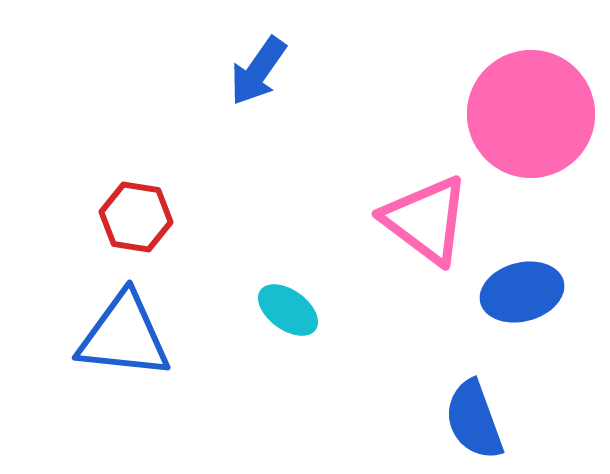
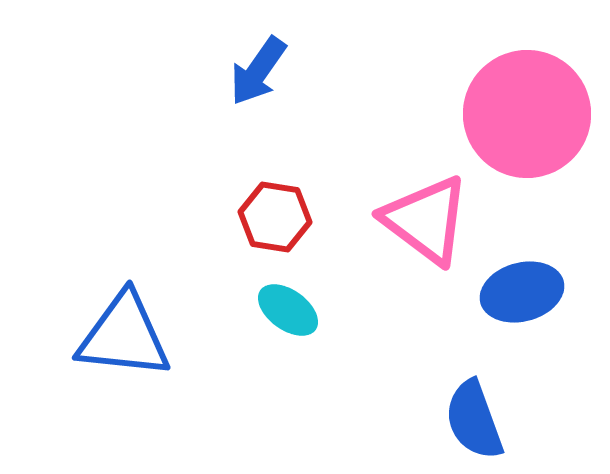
pink circle: moved 4 px left
red hexagon: moved 139 px right
